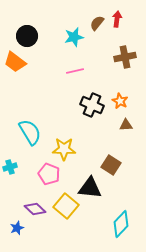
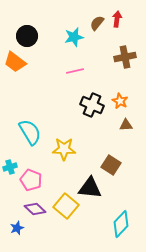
pink pentagon: moved 18 px left, 6 px down
